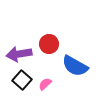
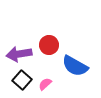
red circle: moved 1 px down
